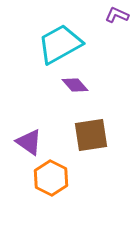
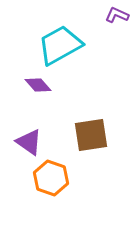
cyan trapezoid: moved 1 px down
purple diamond: moved 37 px left
orange hexagon: rotated 8 degrees counterclockwise
